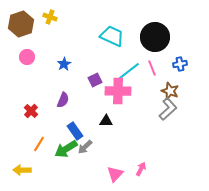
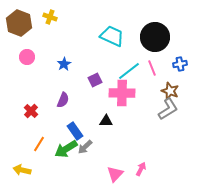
brown hexagon: moved 2 px left, 1 px up; rotated 20 degrees counterclockwise
pink cross: moved 4 px right, 2 px down
gray L-shape: rotated 10 degrees clockwise
yellow arrow: rotated 12 degrees clockwise
